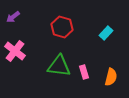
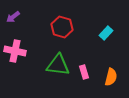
pink cross: rotated 25 degrees counterclockwise
green triangle: moved 1 px left, 1 px up
